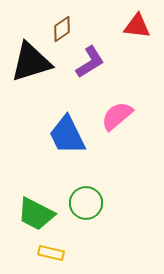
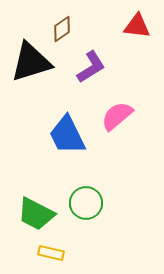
purple L-shape: moved 1 px right, 5 px down
